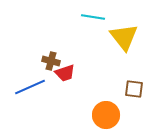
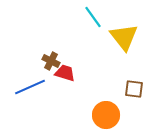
cyan line: rotated 45 degrees clockwise
brown cross: rotated 12 degrees clockwise
red trapezoid: rotated 145 degrees counterclockwise
